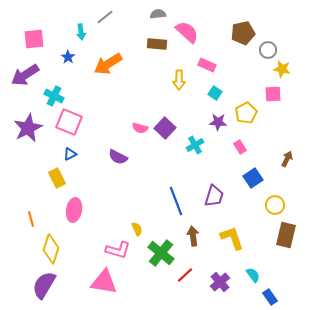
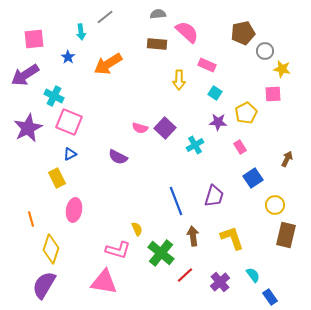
gray circle at (268, 50): moved 3 px left, 1 px down
